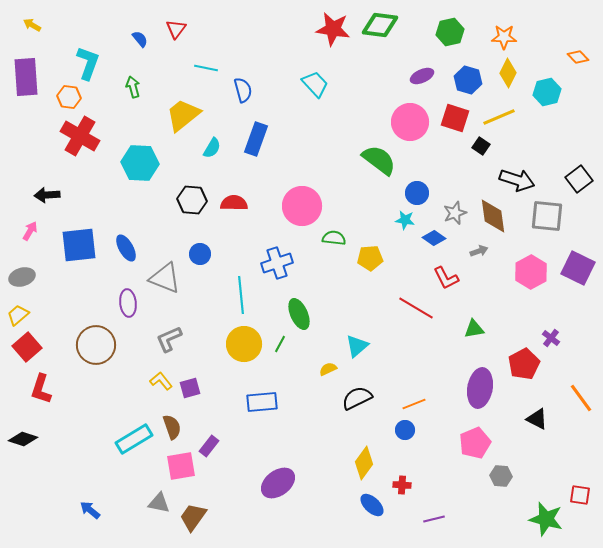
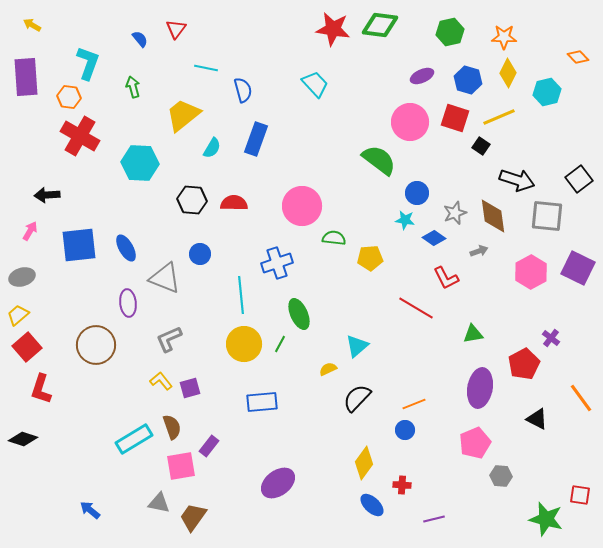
green triangle at (474, 329): moved 1 px left, 5 px down
black semicircle at (357, 398): rotated 20 degrees counterclockwise
